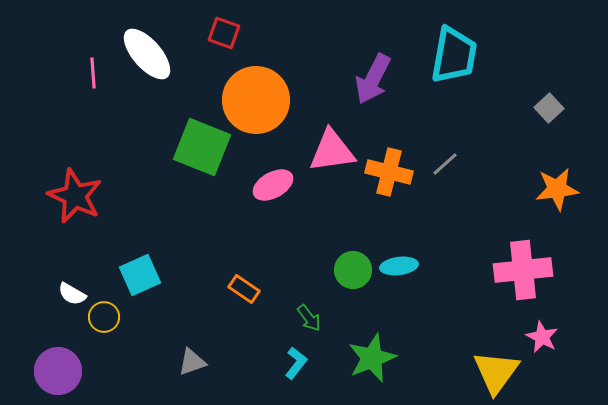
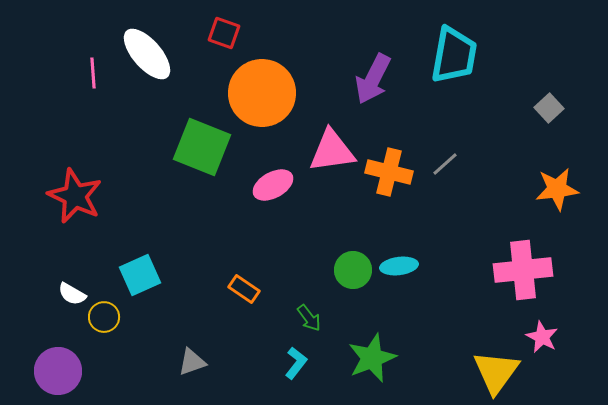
orange circle: moved 6 px right, 7 px up
